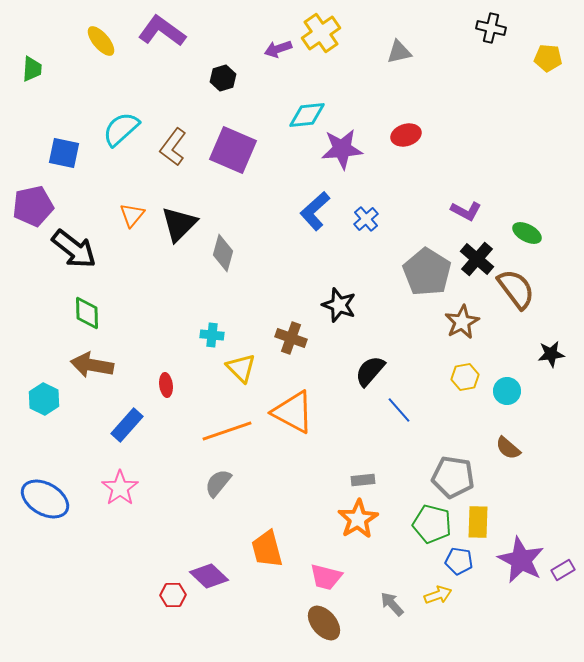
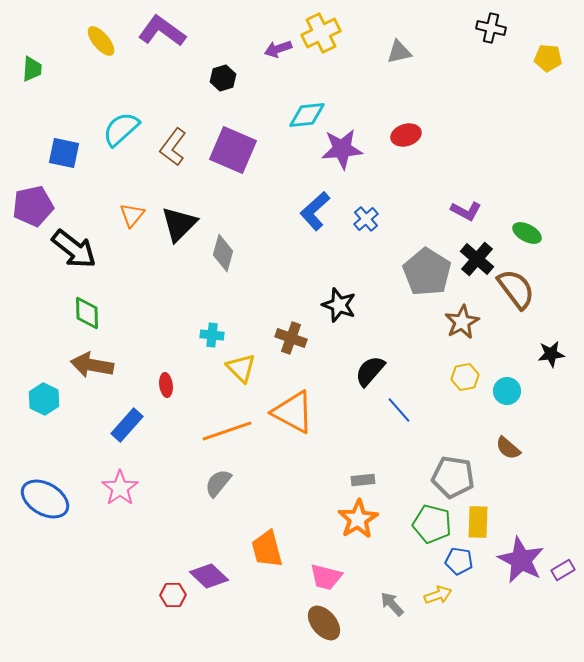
yellow cross at (321, 33): rotated 9 degrees clockwise
